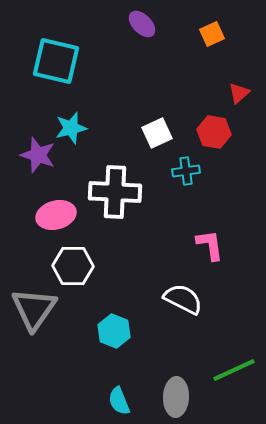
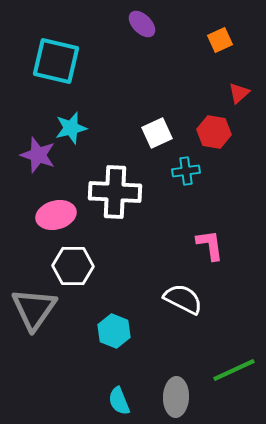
orange square: moved 8 px right, 6 px down
